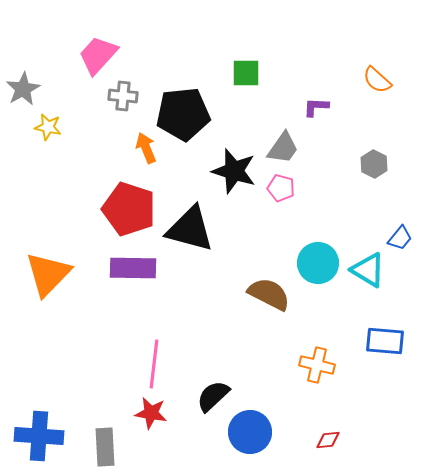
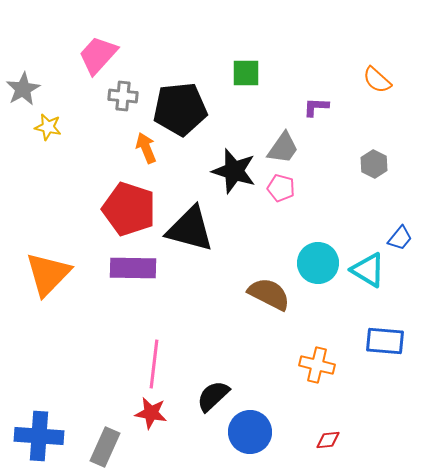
black pentagon: moved 3 px left, 5 px up
gray rectangle: rotated 27 degrees clockwise
